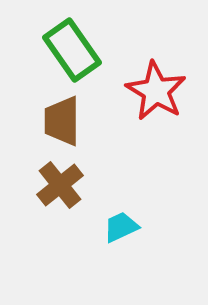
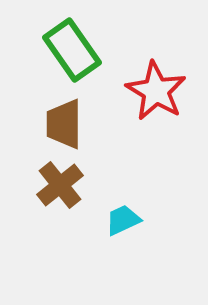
brown trapezoid: moved 2 px right, 3 px down
cyan trapezoid: moved 2 px right, 7 px up
